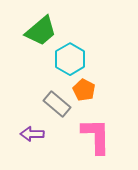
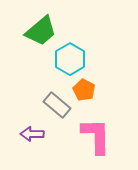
gray rectangle: moved 1 px down
